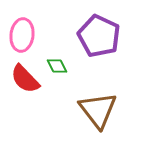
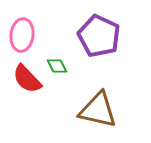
red semicircle: moved 2 px right
brown triangle: rotated 39 degrees counterclockwise
